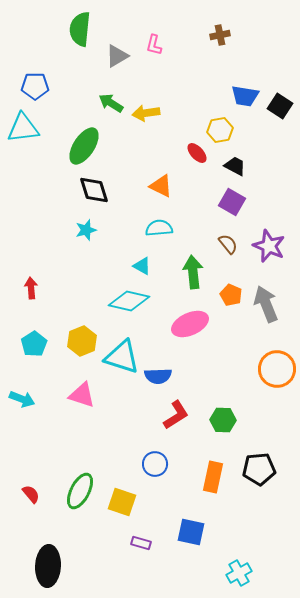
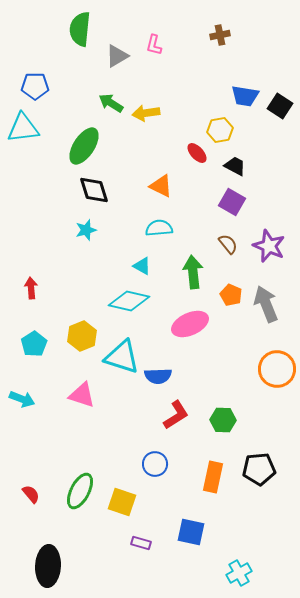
yellow hexagon at (82, 341): moved 5 px up
